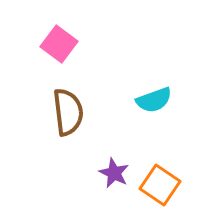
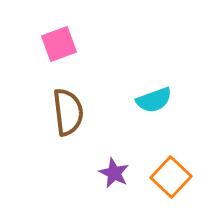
pink square: rotated 33 degrees clockwise
orange square: moved 11 px right, 8 px up; rotated 9 degrees clockwise
